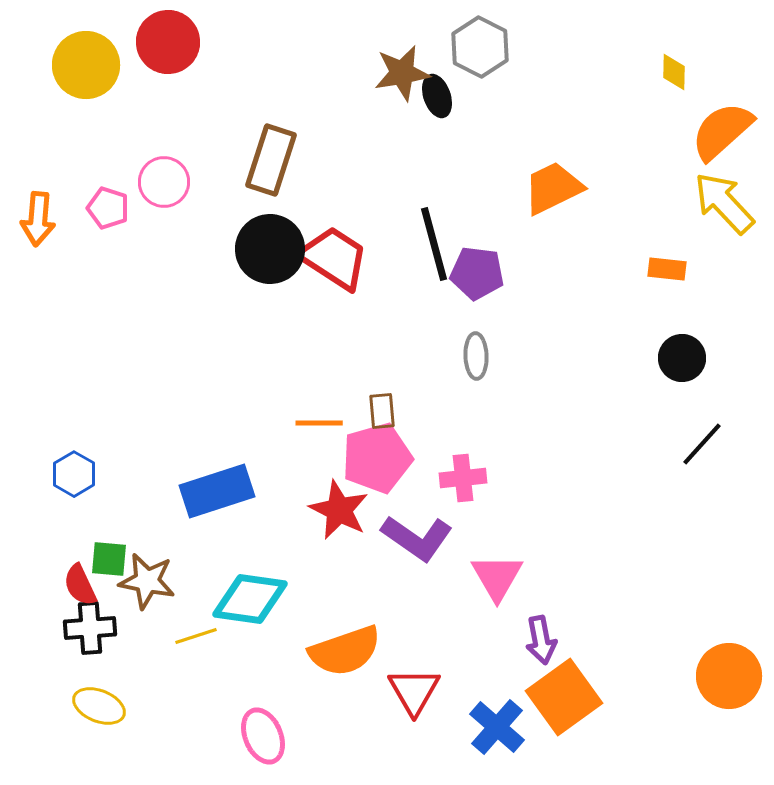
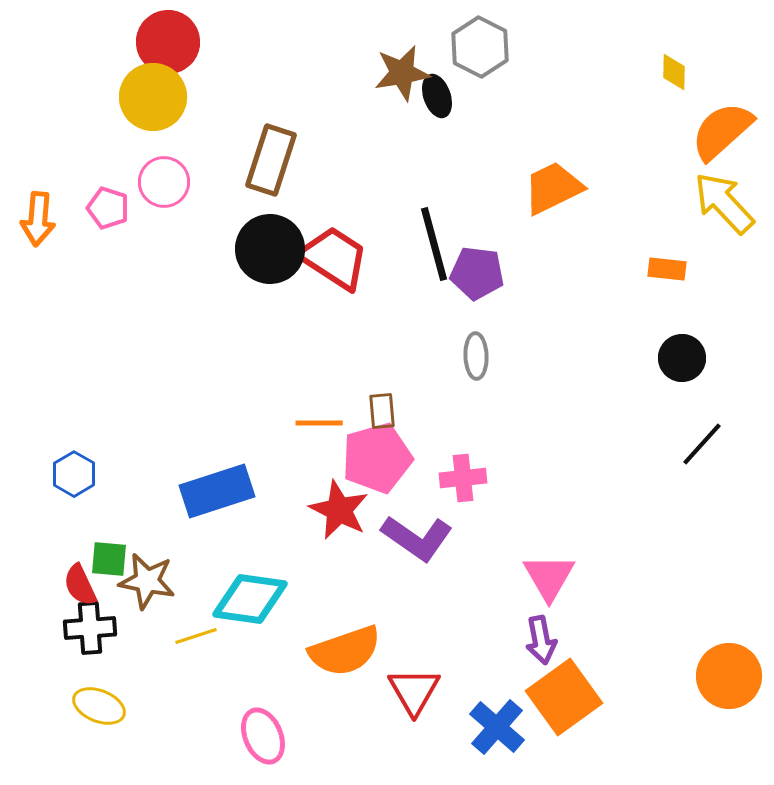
yellow circle at (86, 65): moved 67 px right, 32 px down
pink triangle at (497, 577): moved 52 px right
